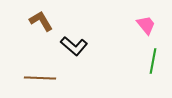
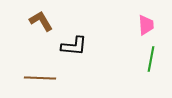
pink trapezoid: rotated 35 degrees clockwise
black L-shape: rotated 36 degrees counterclockwise
green line: moved 2 px left, 2 px up
